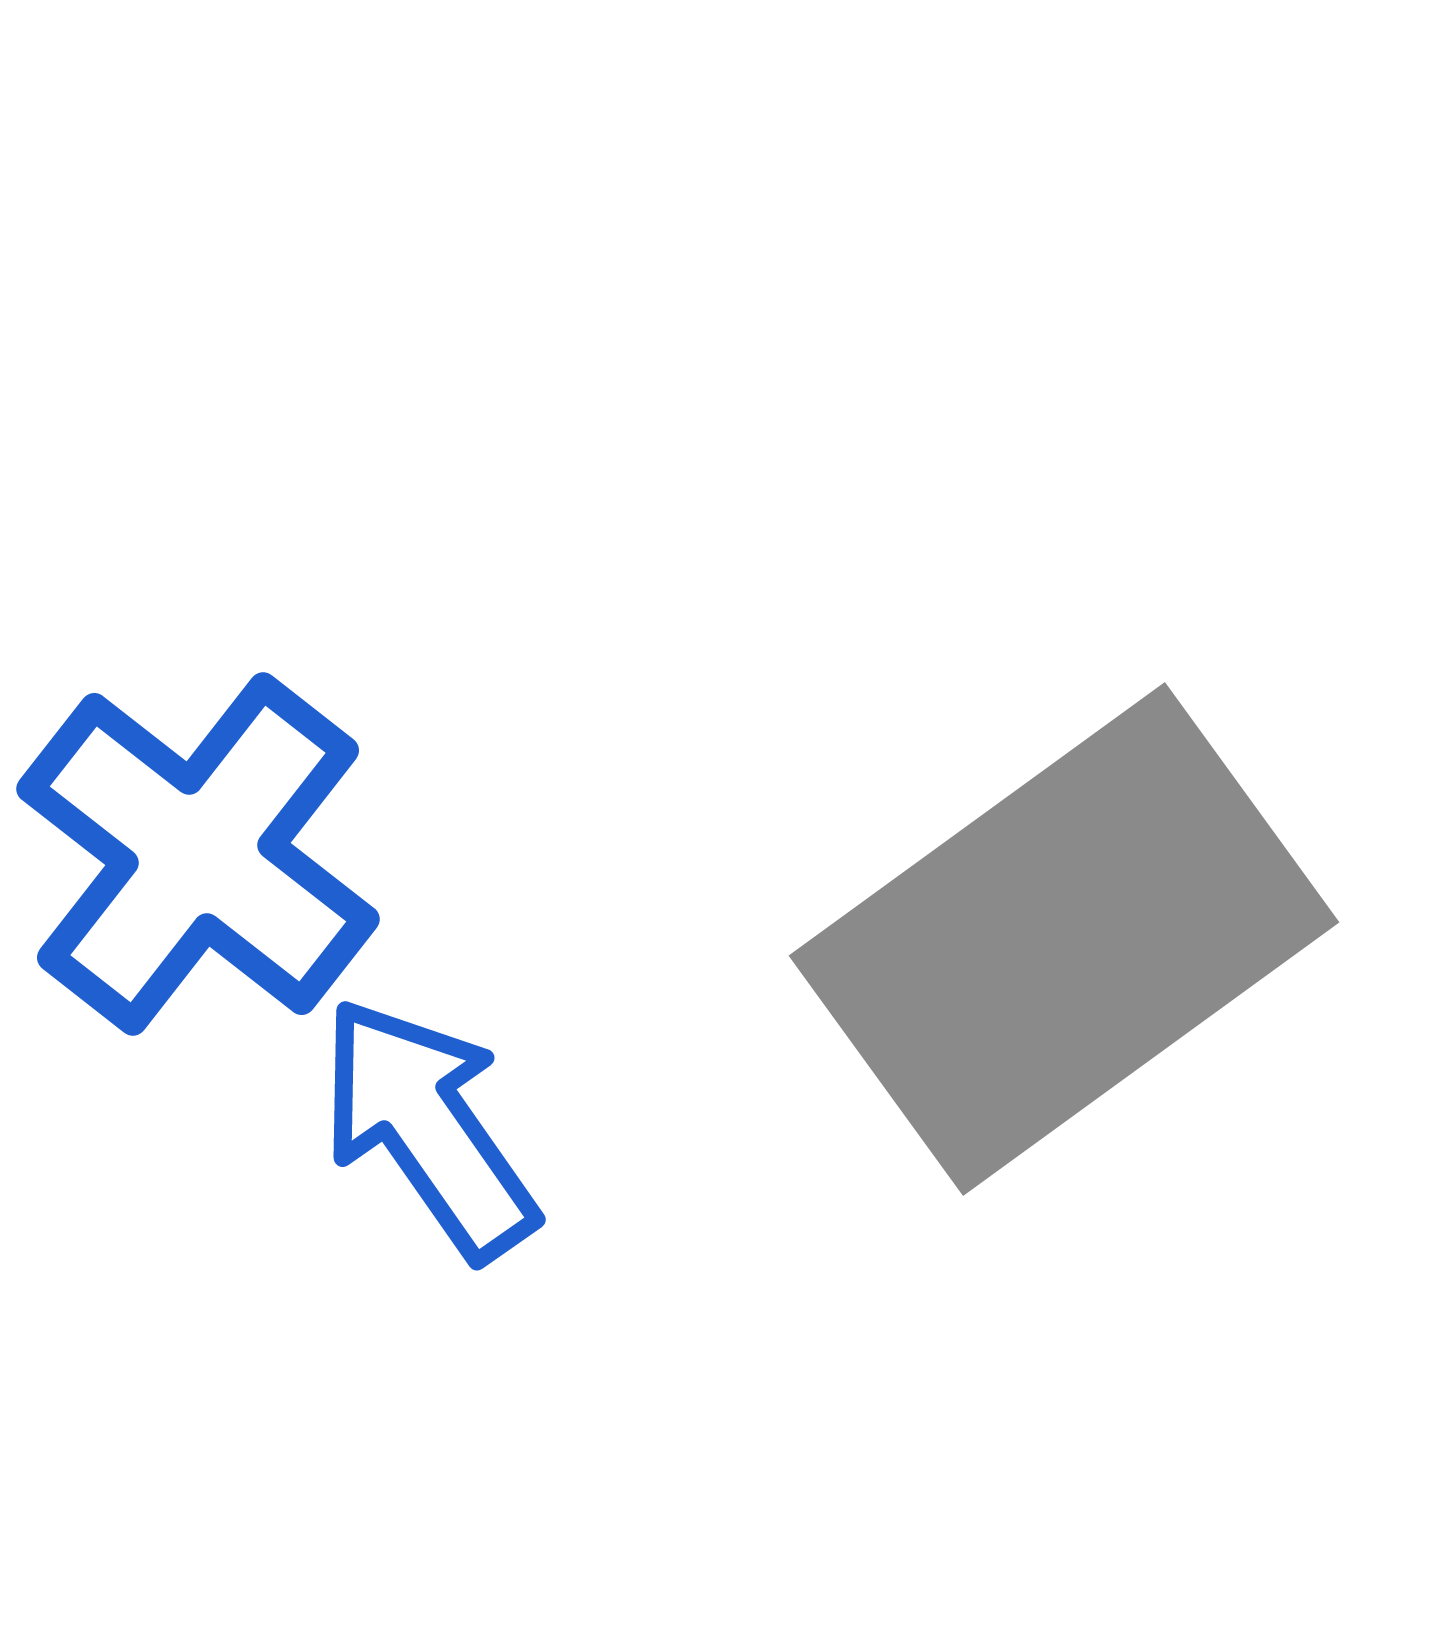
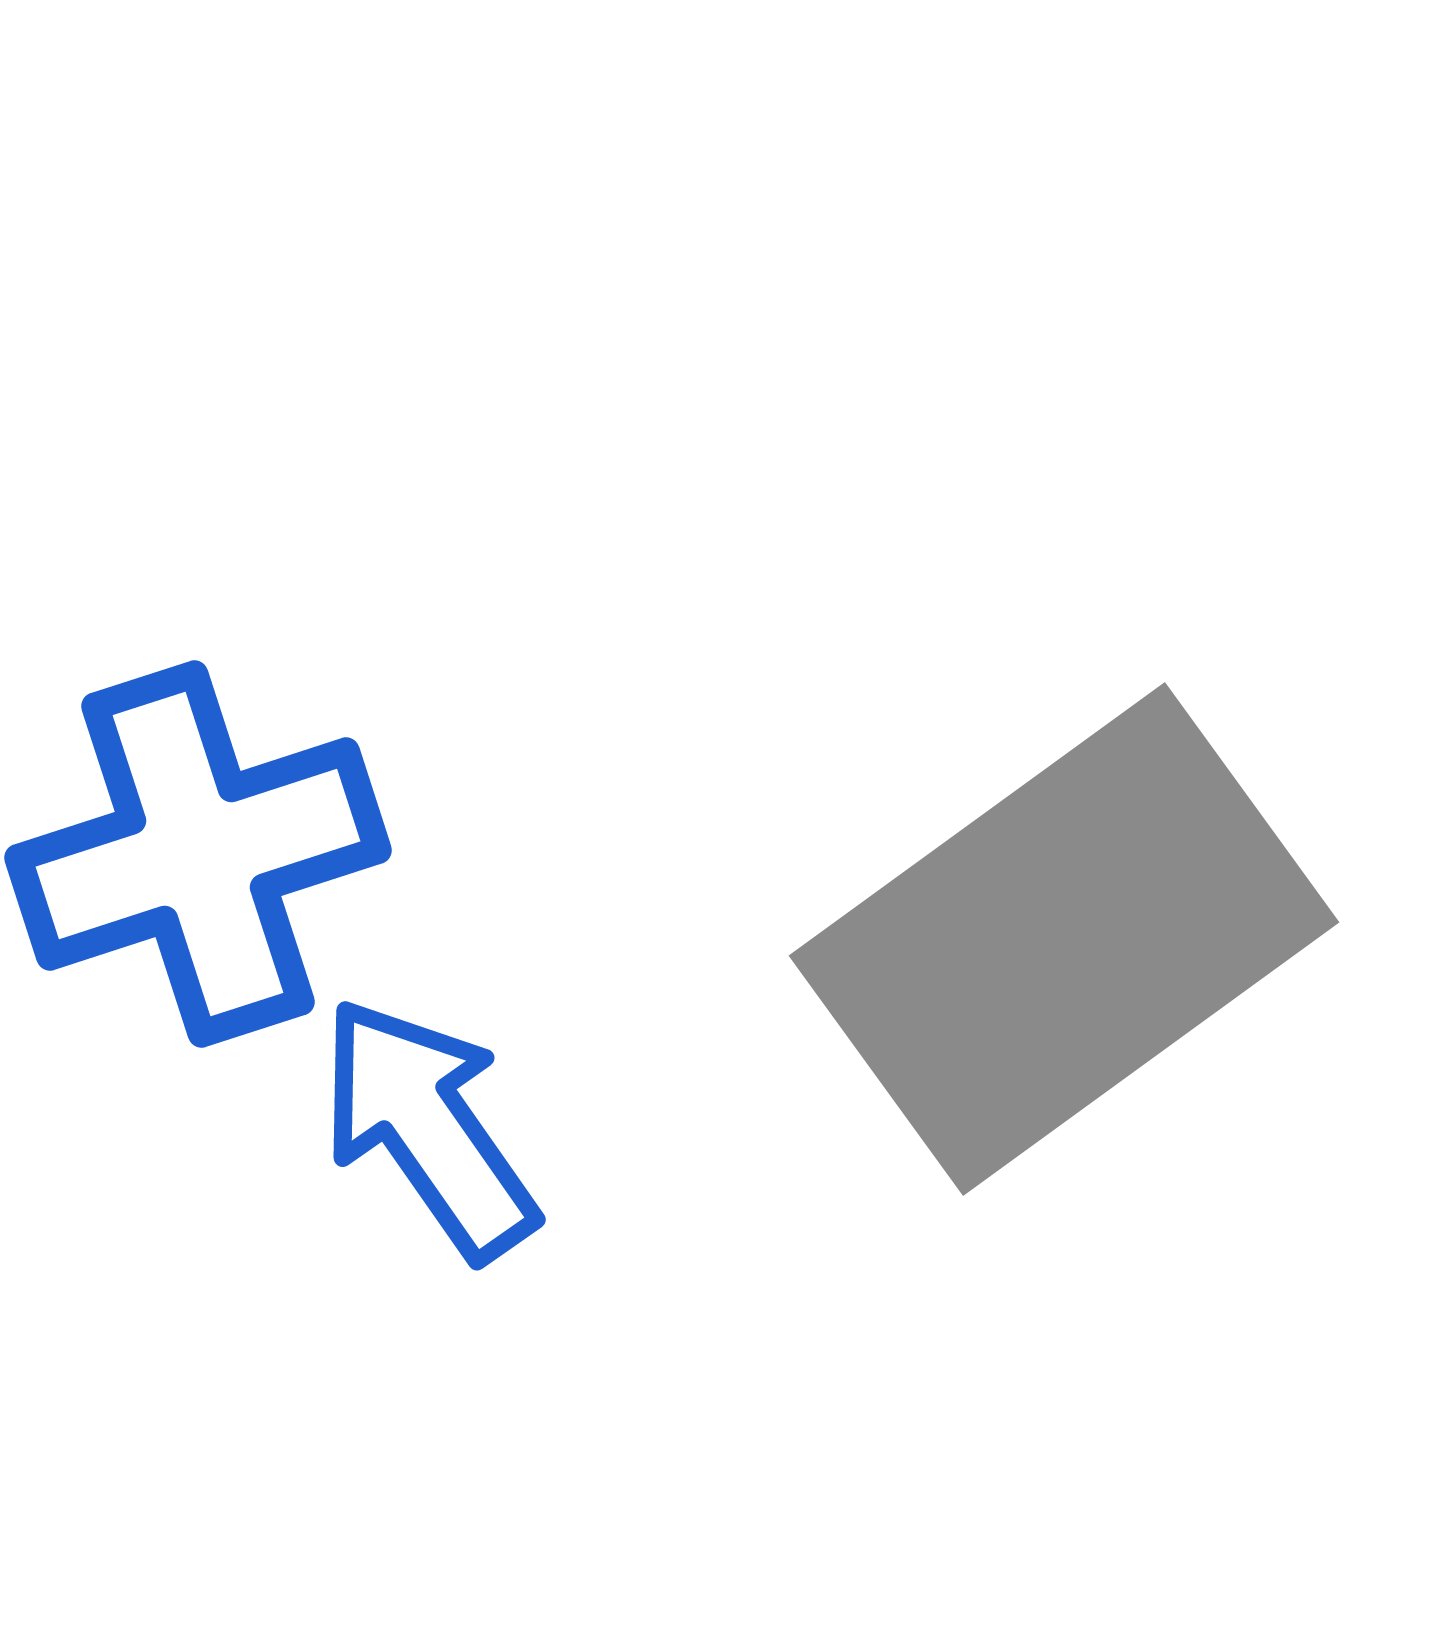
blue cross: rotated 34 degrees clockwise
